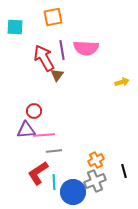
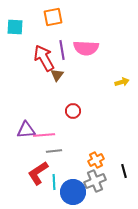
red circle: moved 39 px right
